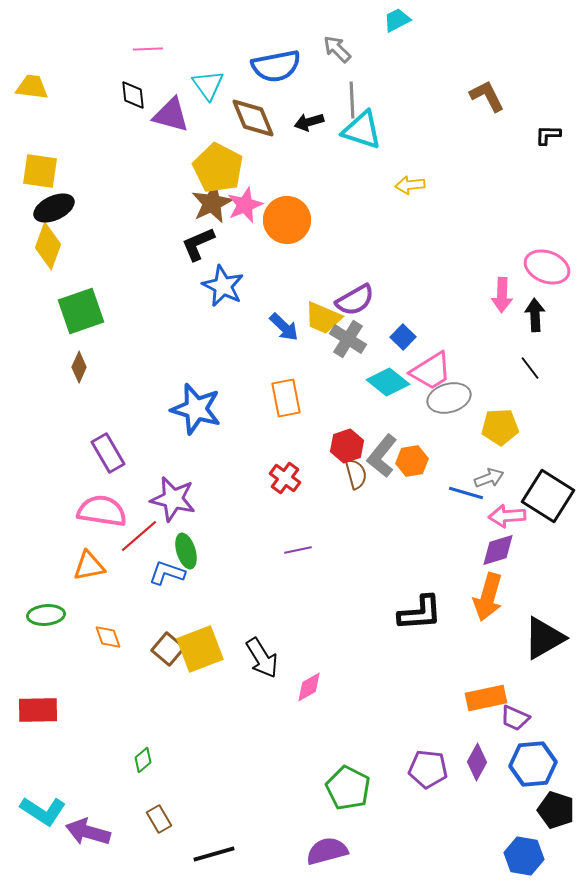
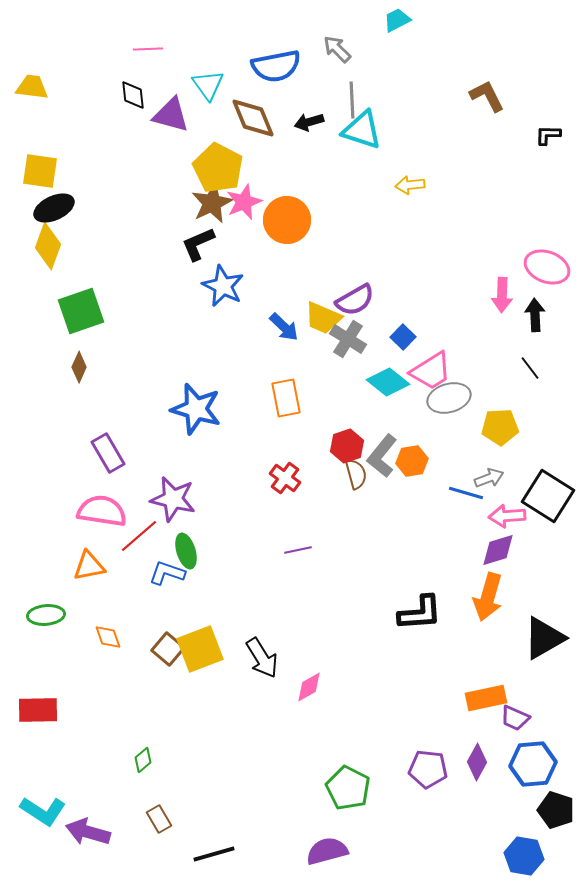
pink star at (245, 205): moved 1 px left, 3 px up
